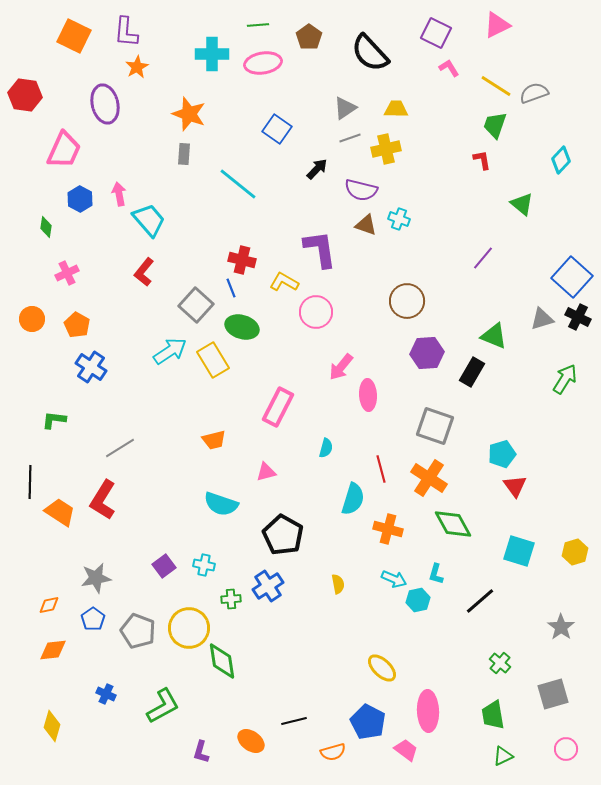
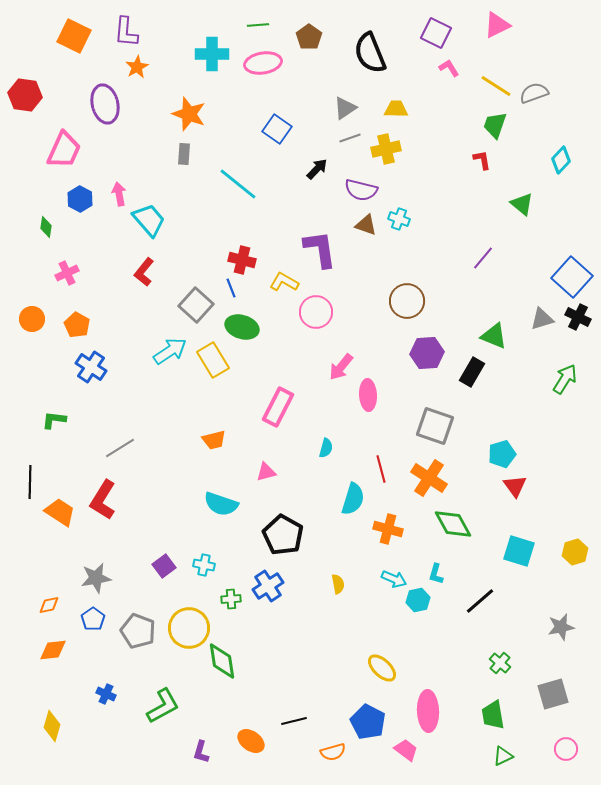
black semicircle at (370, 53): rotated 21 degrees clockwise
gray star at (561, 627): rotated 24 degrees clockwise
